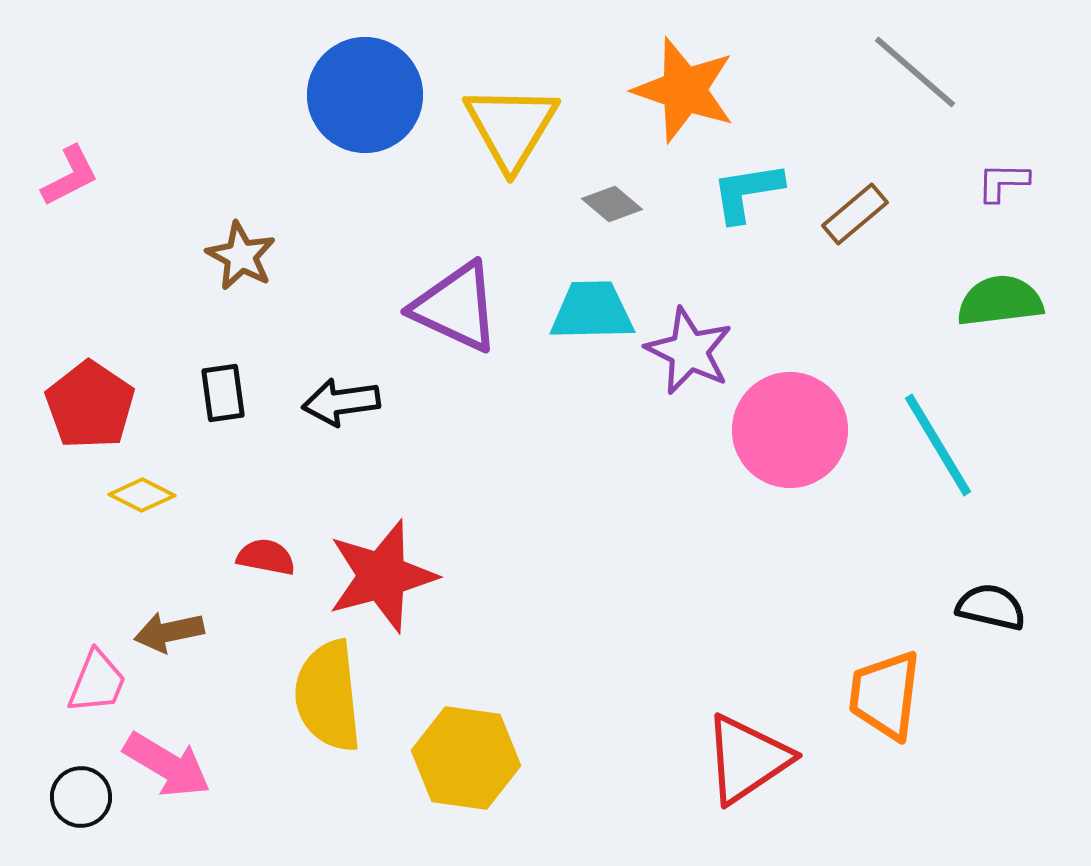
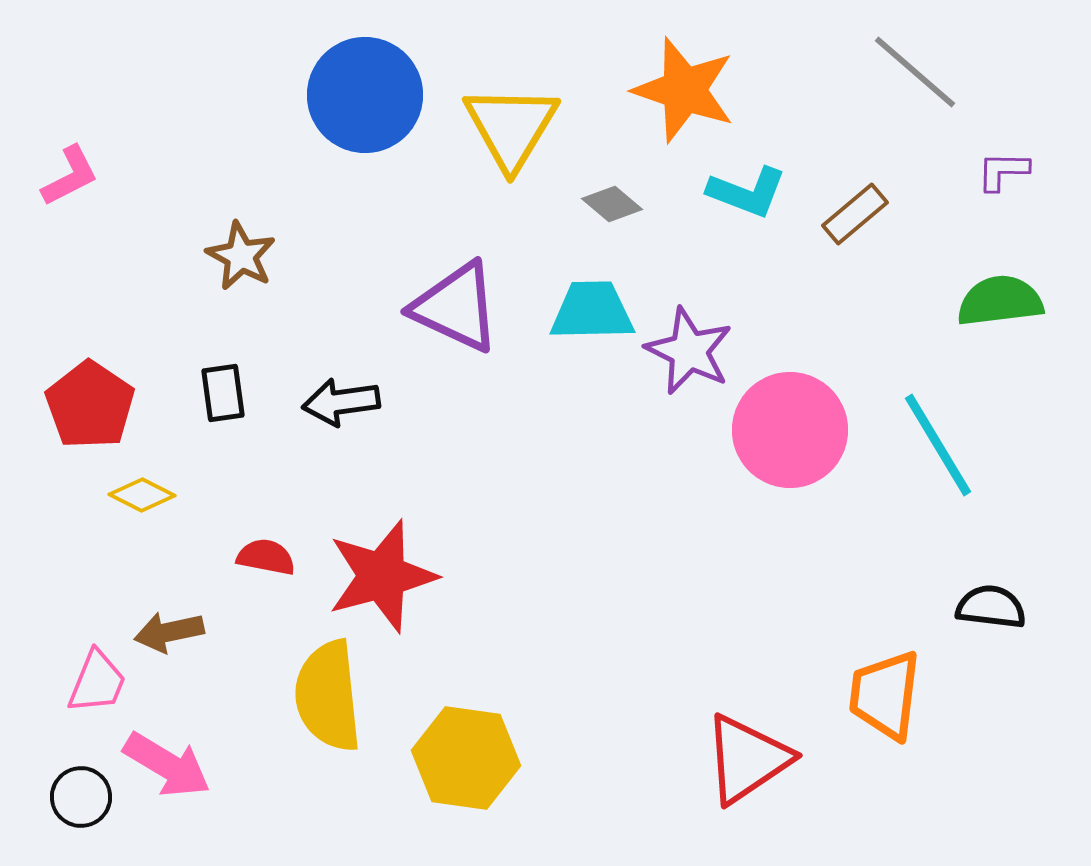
purple L-shape: moved 11 px up
cyan L-shape: rotated 150 degrees counterclockwise
black semicircle: rotated 6 degrees counterclockwise
